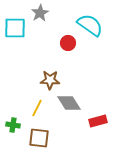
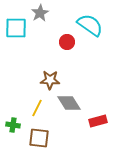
cyan square: moved 1 px right
red circle: moved 1 px left, 1 px up
